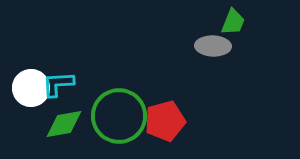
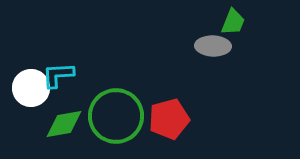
cyan L-shape: moved 9 px up
green circle: moved 3 px left
red pentagon: moved 4 px right, 2 px up
